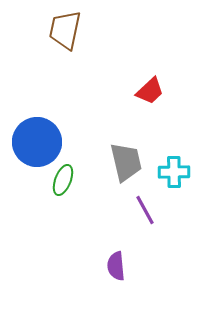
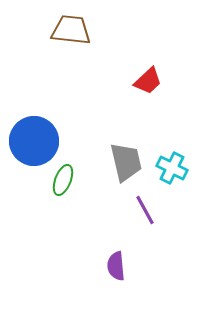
brown trapezoid: moved 6 px right; rotated 84 degrees clockwise
red trapezoid: moved 2 px left, 10 px up
blue circle: moved 3 px left, 1 px up
cyan cross: moved 2 px left, 4 px up; rotated 28 degrees clockwise
